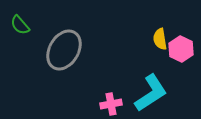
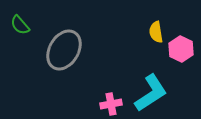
yellow semicircle: moved 4 px left, 7 px up
